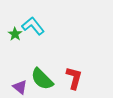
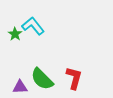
purple triangle: rotated 42 degrees counterclockwise
